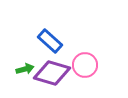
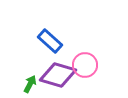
green arrow: moved 5 px right, 15 px down; rotated 48 degrees counterclockwise
purple diamond: moved 6 px right, 2 px down
